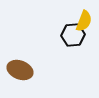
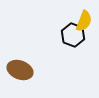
black hexagon: rotated 25 degrees clockwise
